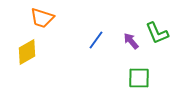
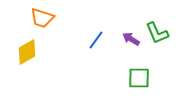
purple arrow: moved 2 px up; rotated 18 degrees counterclockwise
